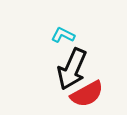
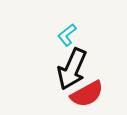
cyan L-shape: moved 4 px right; rotated 65 degrees counterclockwise
